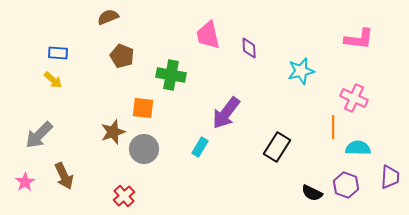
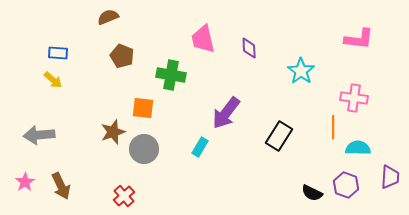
pink trapezoid: moved 5 px left, 4 px down
cyan star: rotated 24 degrees counterclockwise
pink cross: rotated 16 degrees counterclockwise
gray arrow: rotated 40 degrees clockwise
black rectangle: moved 2 px right, 11 px up
brown arrow: moved 3 px left, 10 px down
